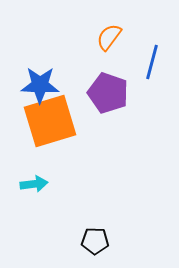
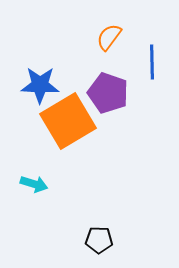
blue line: rotated 16 degrees counterclockwise
orange square: moved 18 px right; rotated 14 degrees counterclockwise
cyan arrow: rotated 24 degrees clockwise
black pentagon: moved 4 px right, 1 px up
